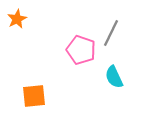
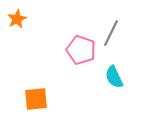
orange square: moved 2 px right, 3 px down
